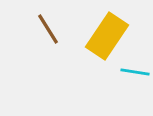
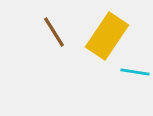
brown line: moved 6 px right, 3 px down
